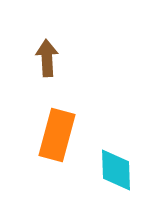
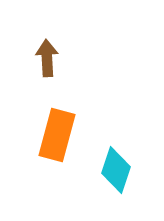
cyan diamond: rotated 21 degrees clockwise
